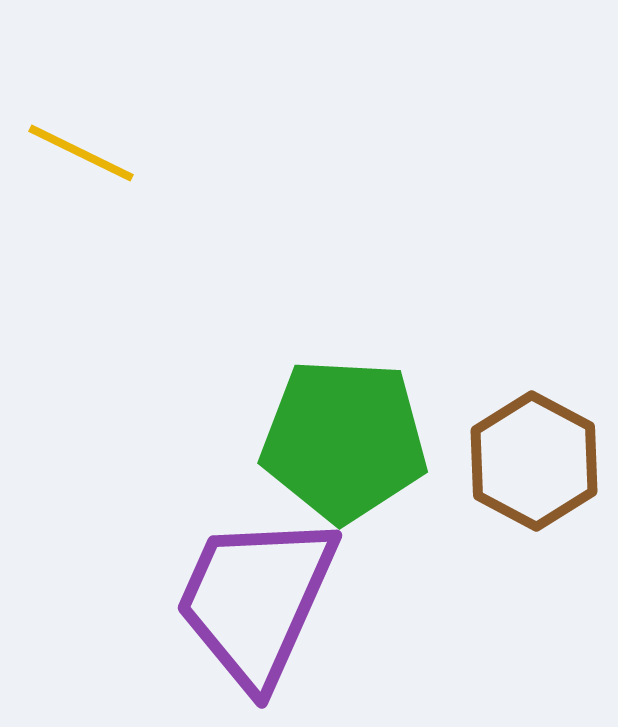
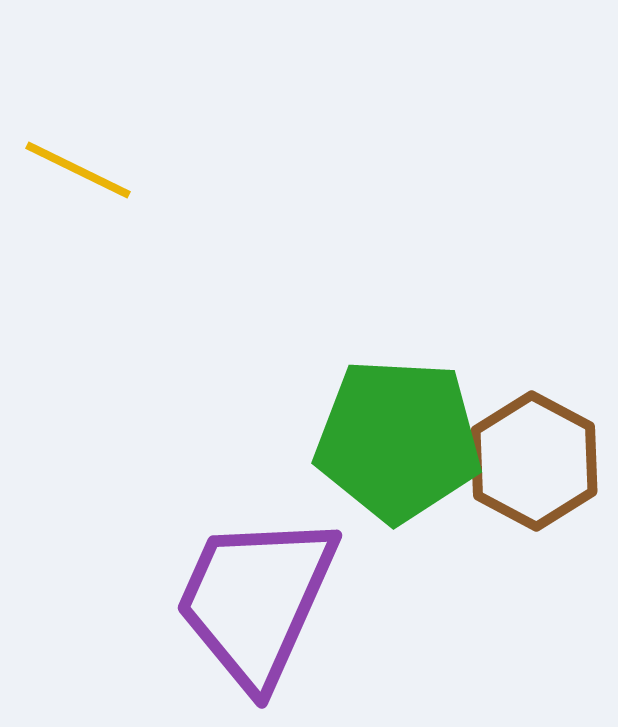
yellow line: moved 3 px left, 17 px down
green pentagon: moved 54 px right
